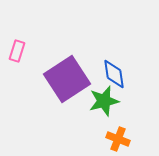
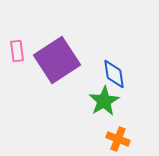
pink rectangle: rotated 25 degrees counterclockwise
purple square: moved 10 px left, 19 px up
green star: rotated 16 degrees counterclockwise
